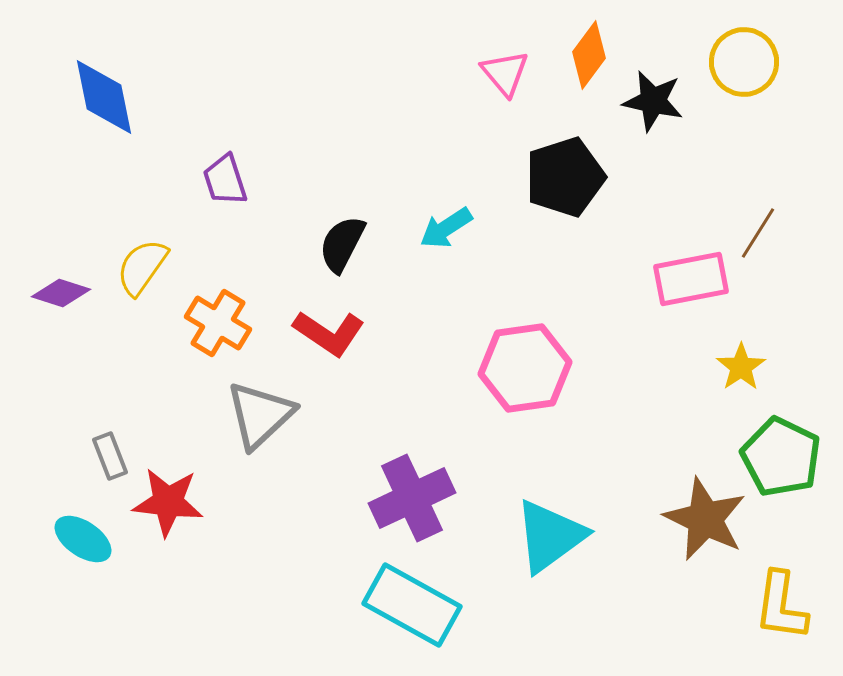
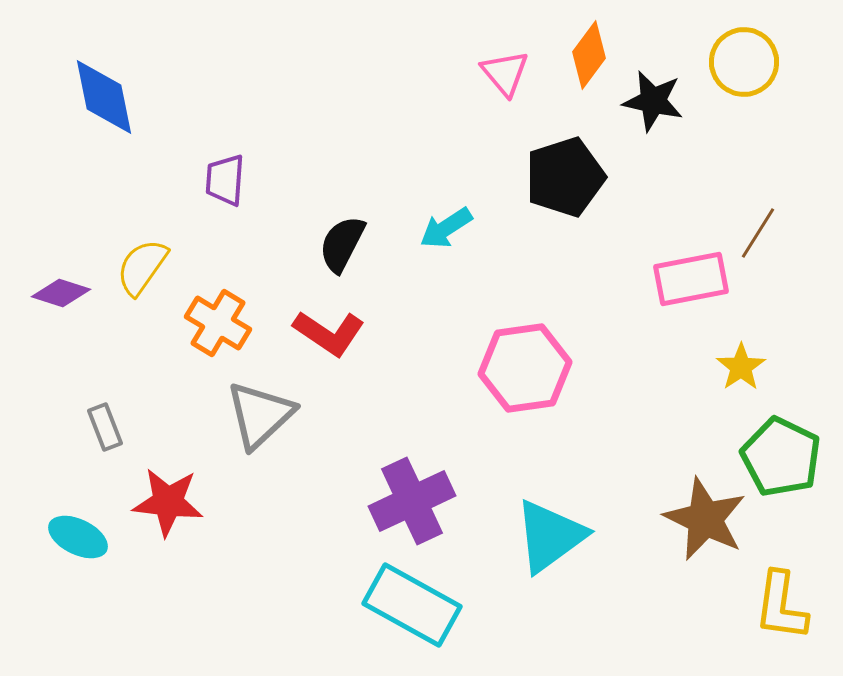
purple trapezoid: rotated 22 degrees clockwise
gray rectangle: moved 5 px left, 29 px up
purple cross: moved 3 px down
cyan ellipse: moved 5 px left, 2 px up; rotated 8 degrees counterclockwise
